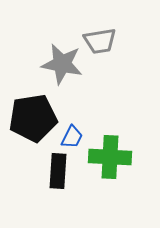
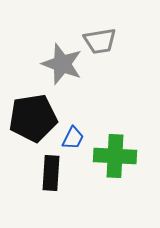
gray star: rotated 9 degrees clockwise
blue trapezoid: moved 1 px right, 1 px down
green cross: moved 5 px right, 1 px up
black rectangle: moved 7 px left, 2 px down
